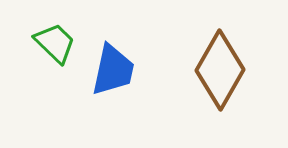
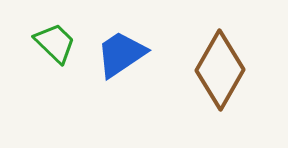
blue trapezoid: moved 8 px right, 16 px up; rotated 136 degrees counterclockwise
